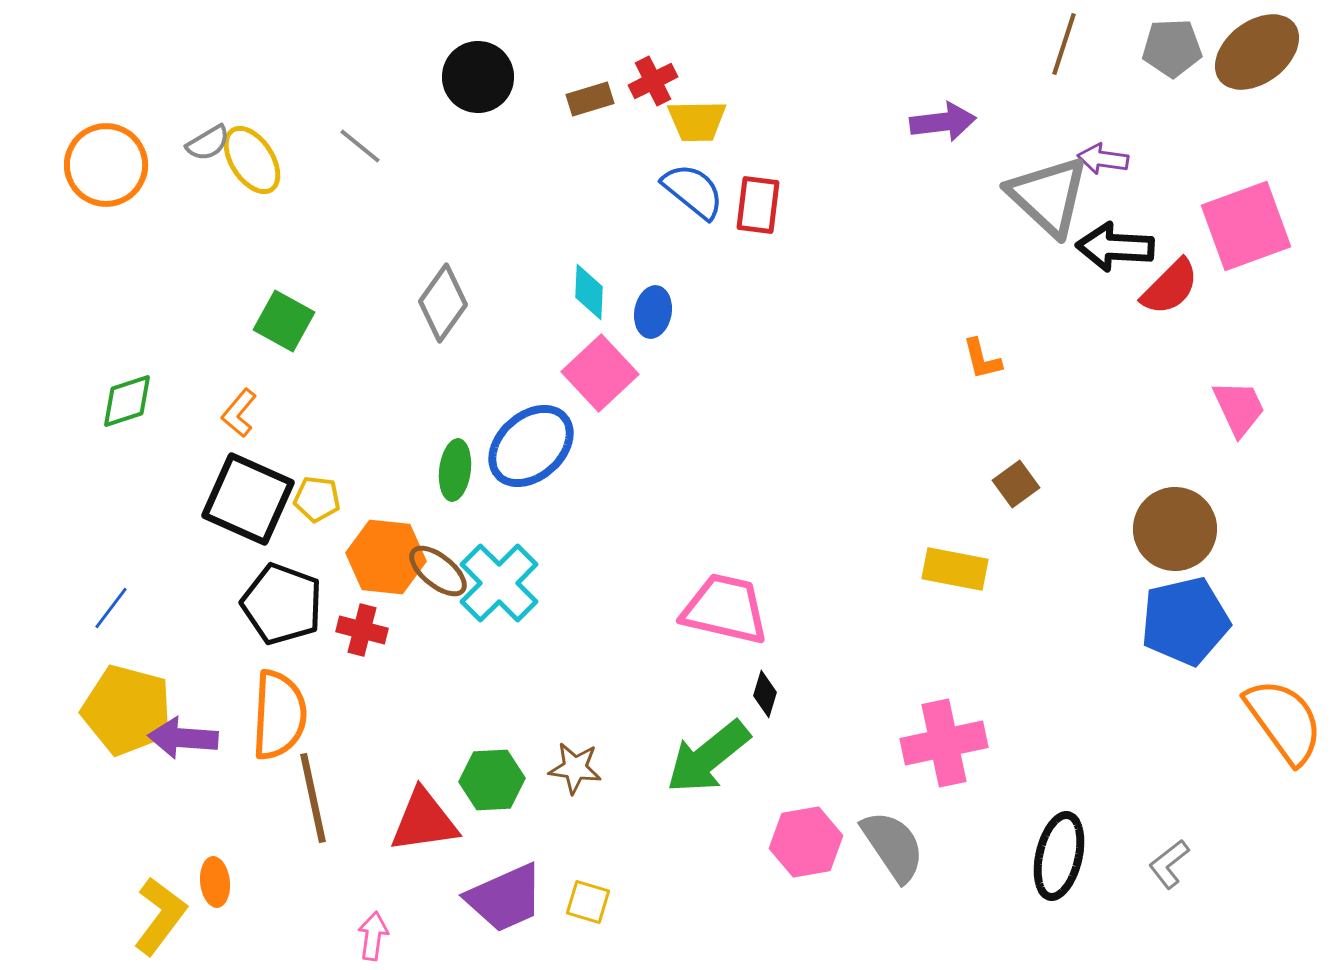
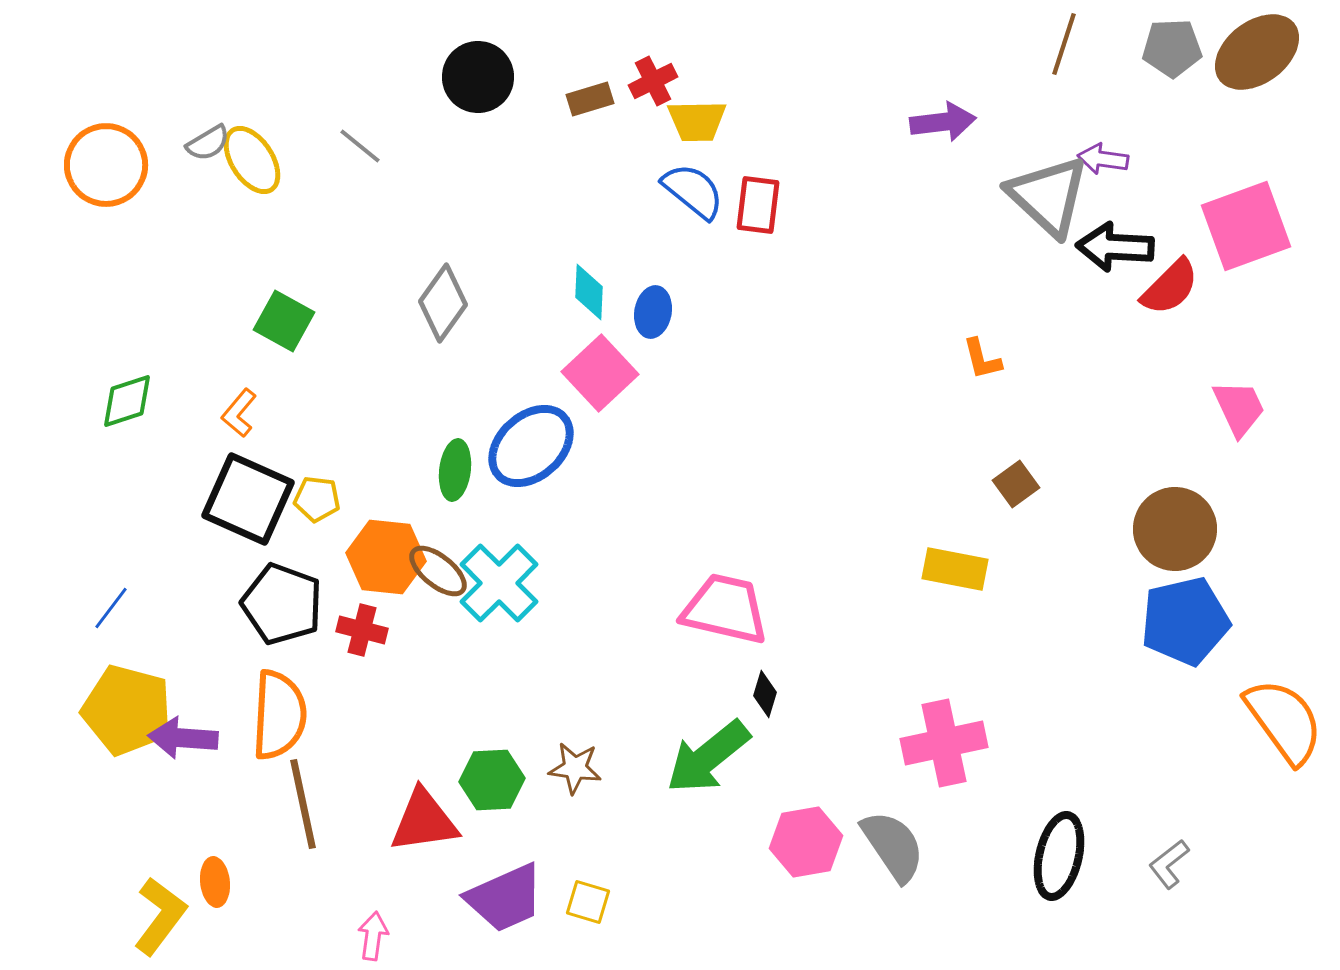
brown line at (313, 798): moved 10 px left, 6 px down
